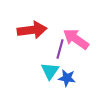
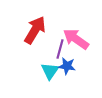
red arrow: moved 3 px right; rotated 52 degrees counterclockwise
blue star: moved 12 px up
